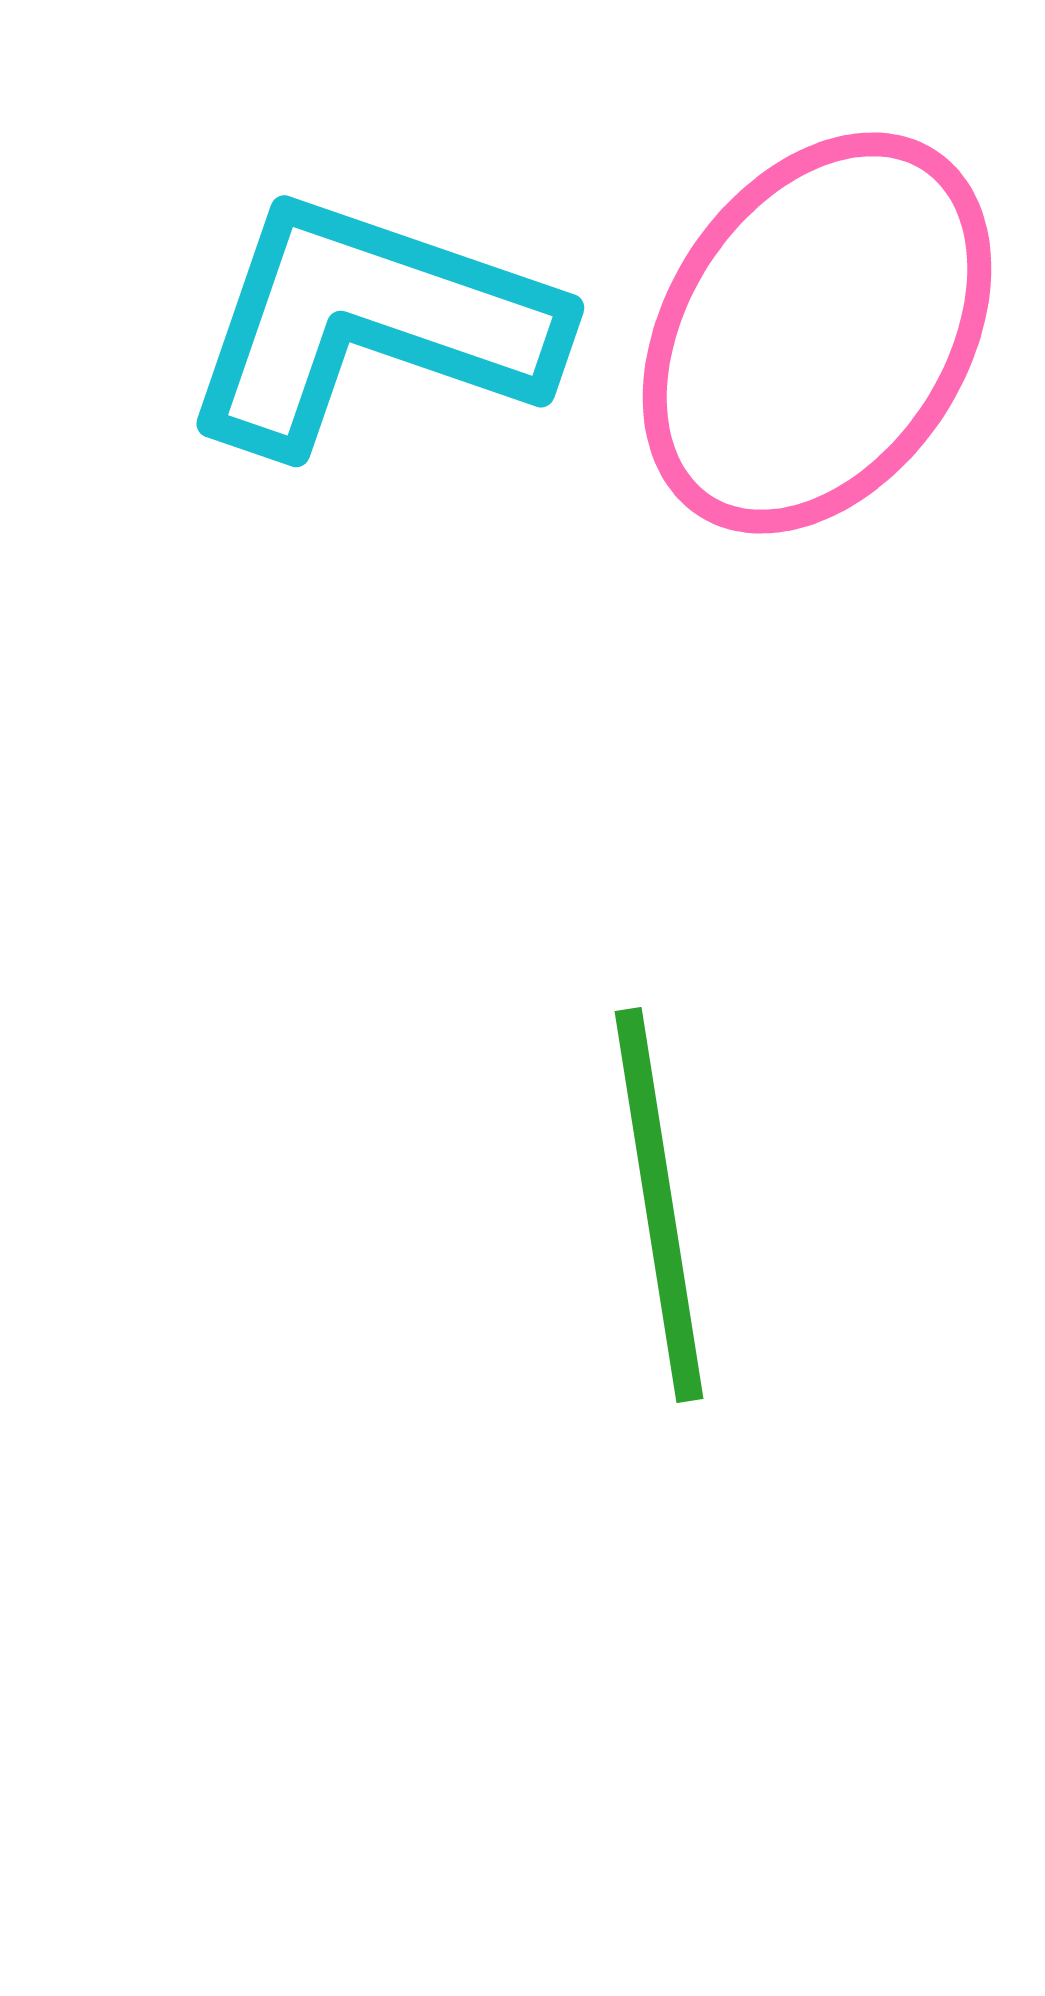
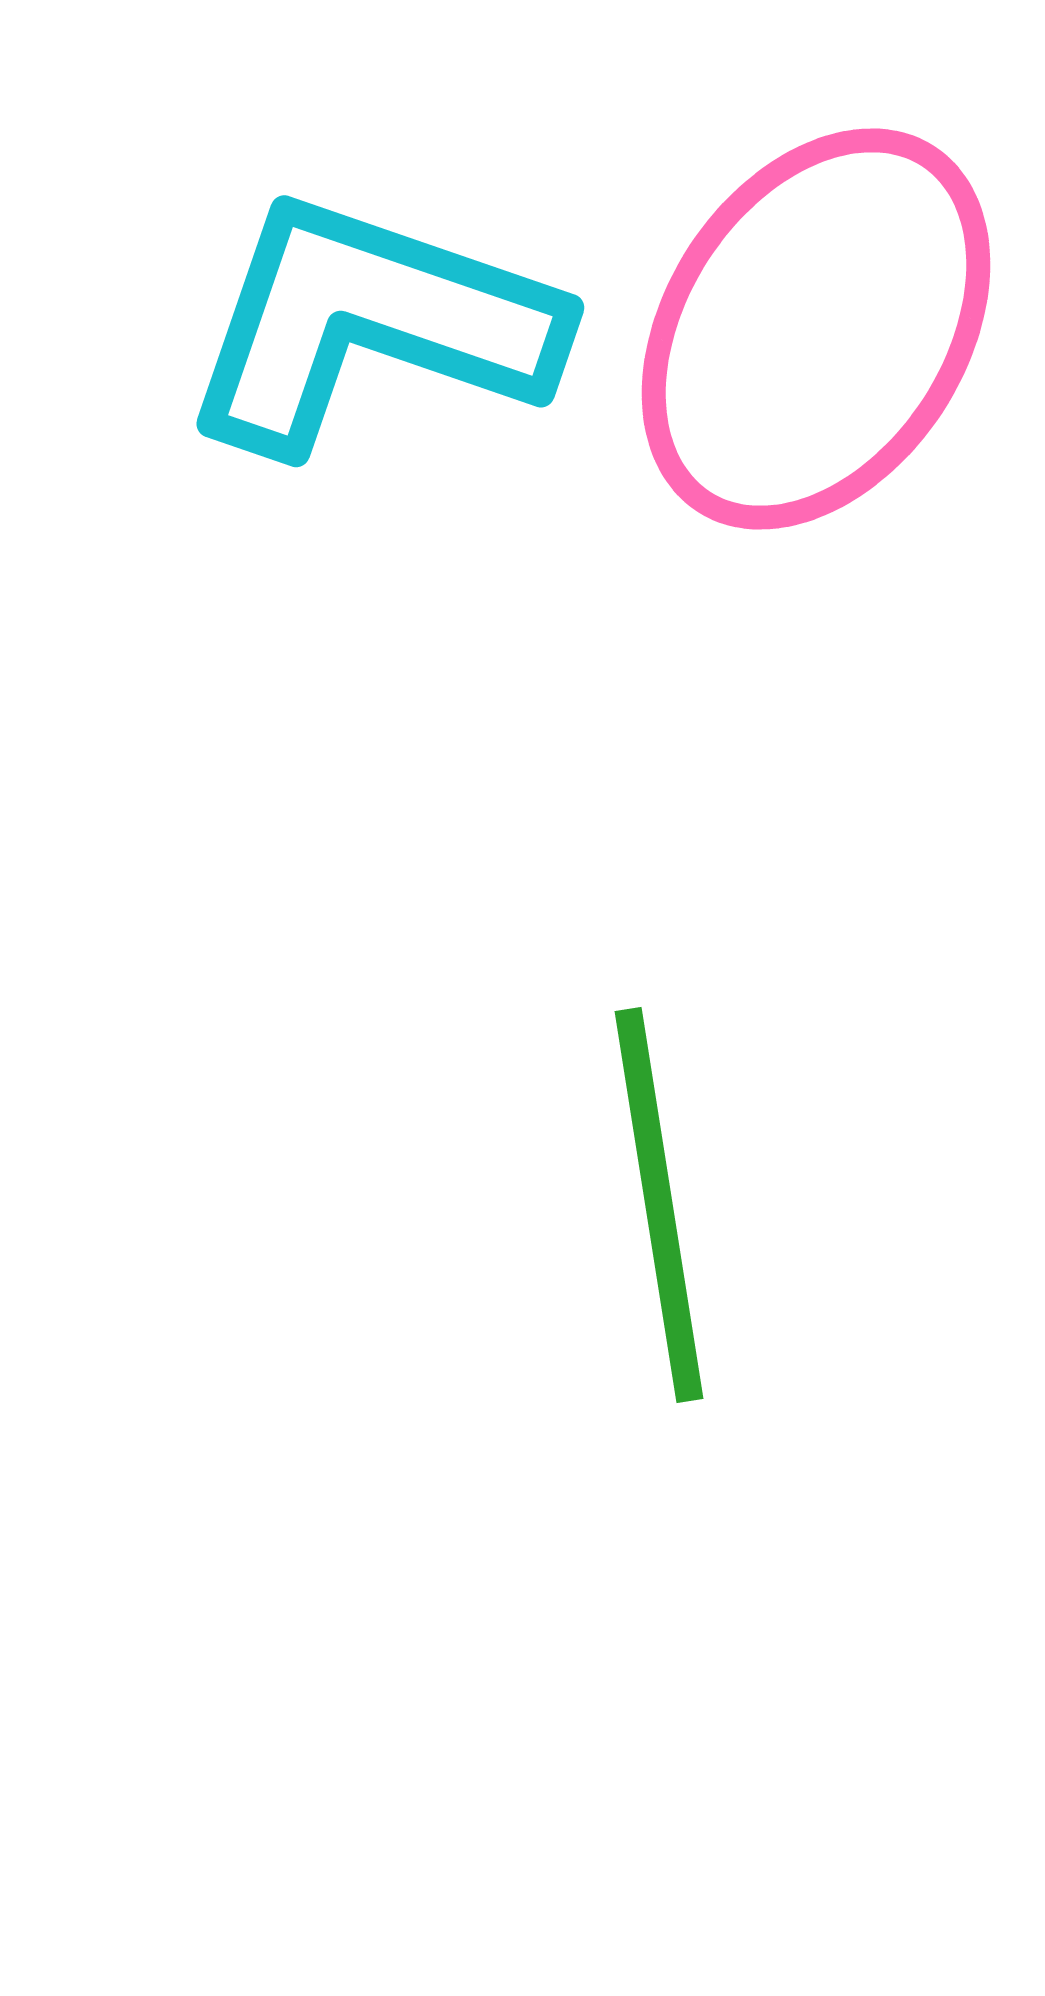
pink ellipse: moved 1 px left, 4 px up
